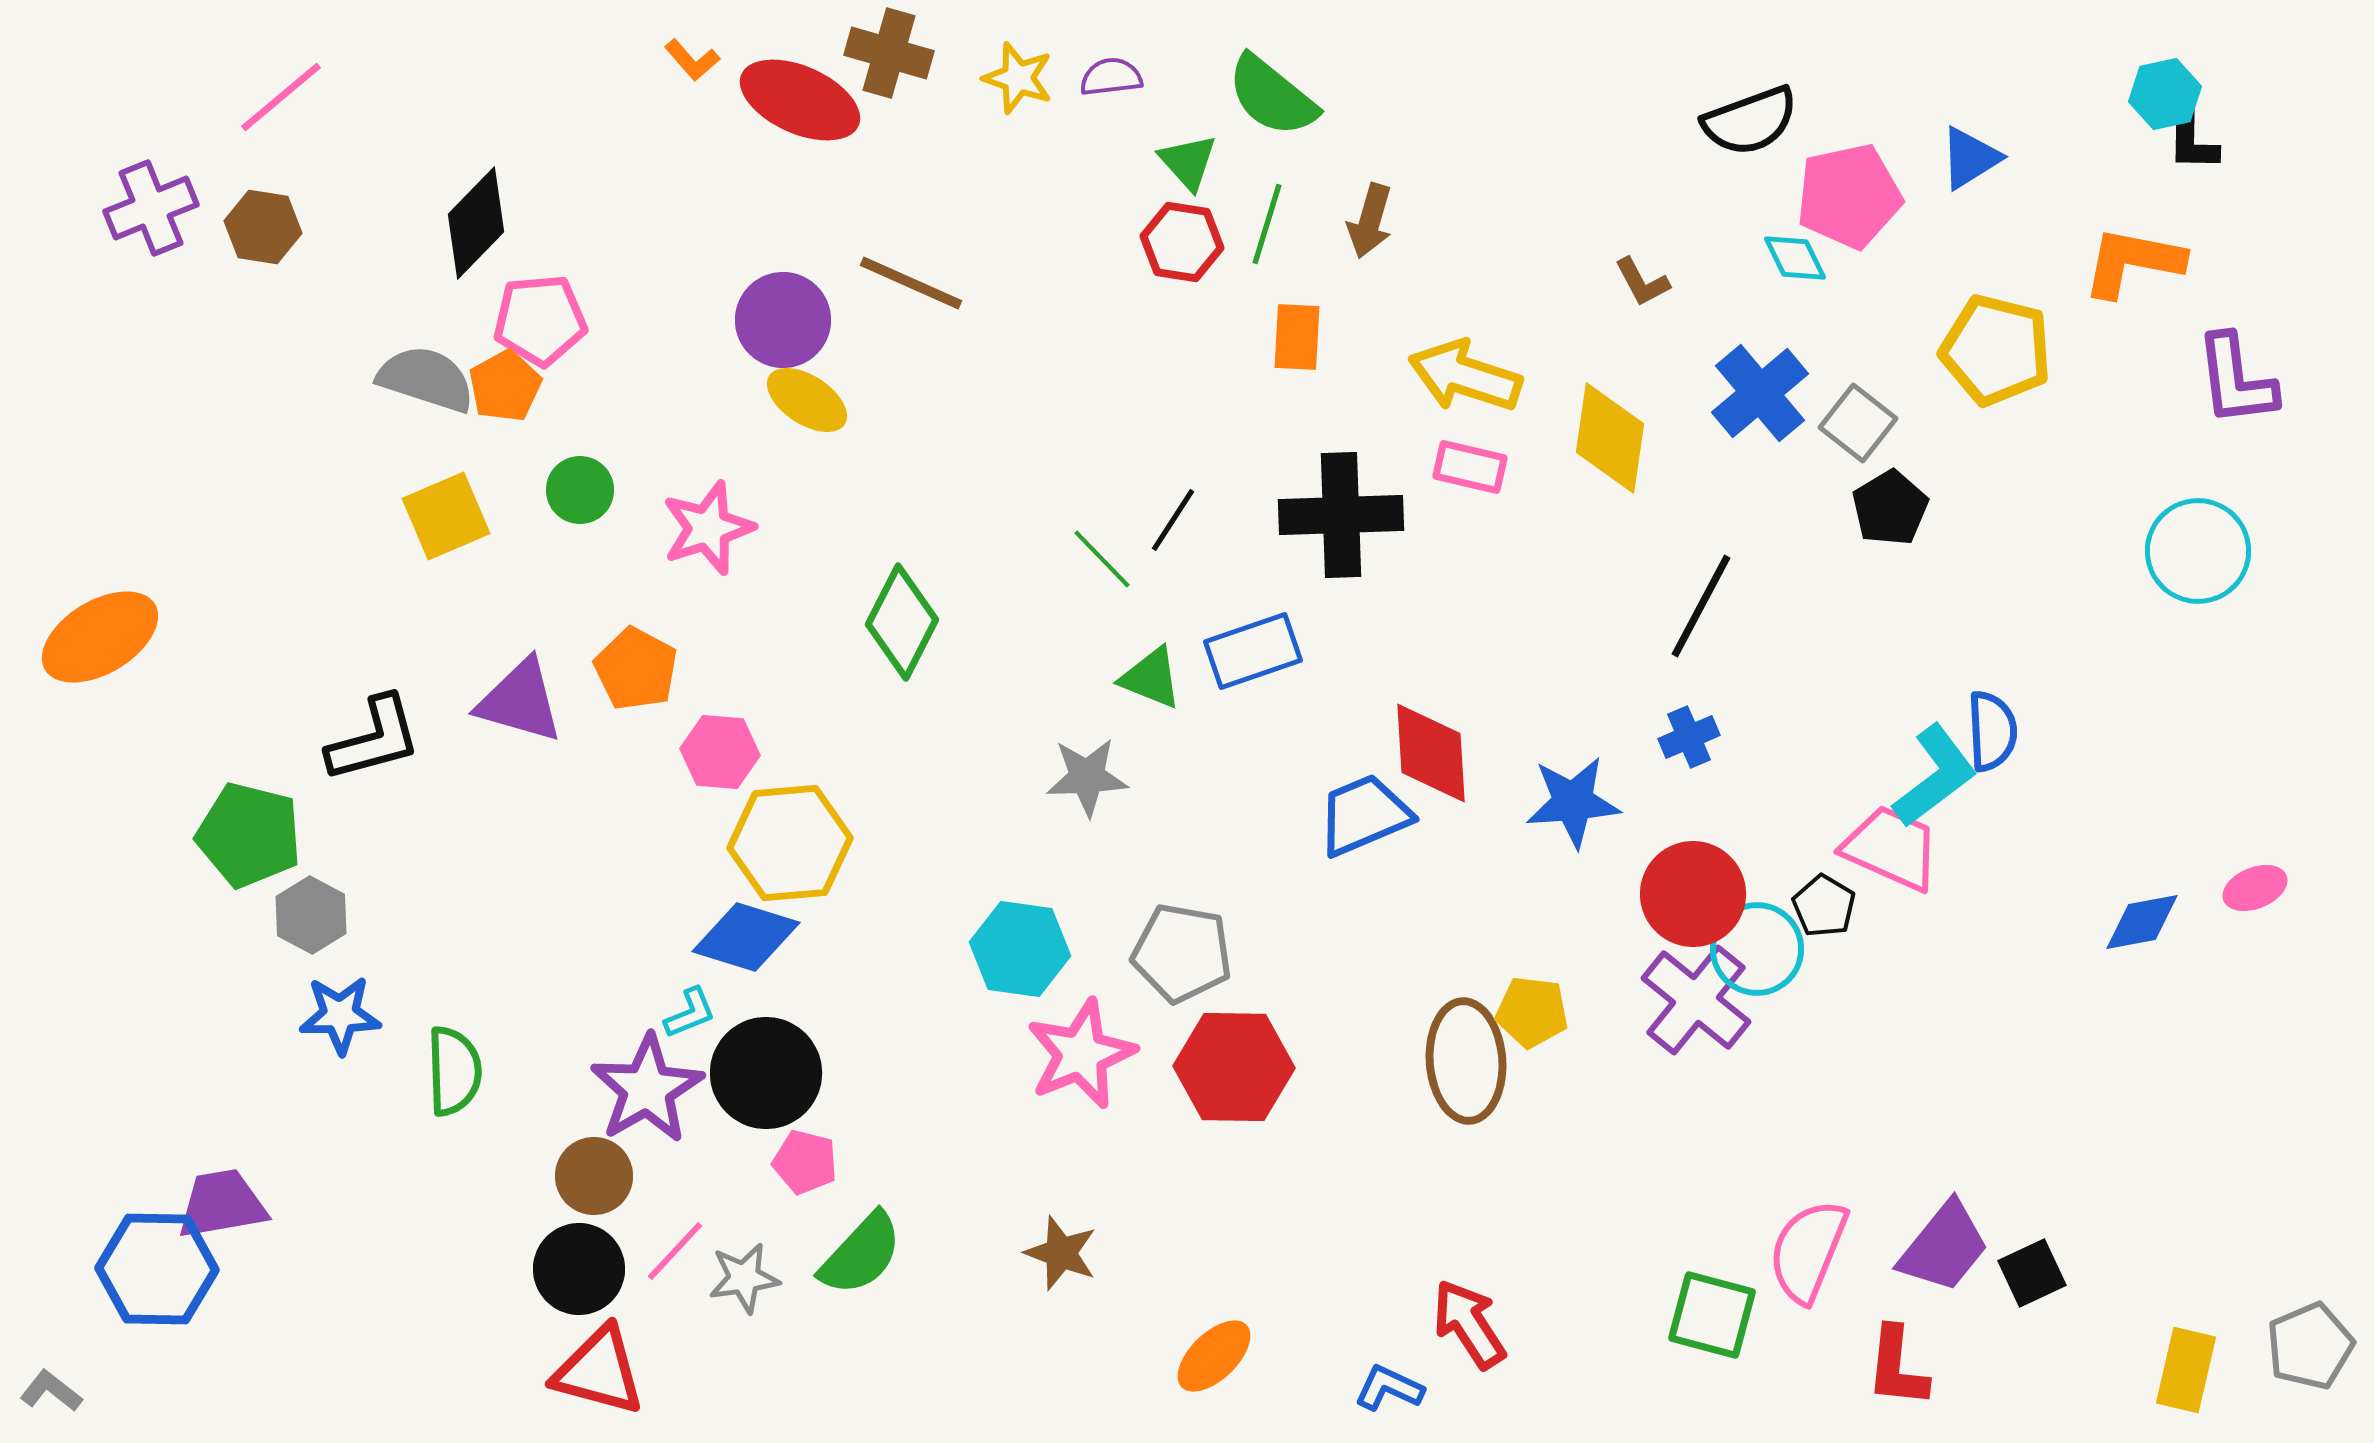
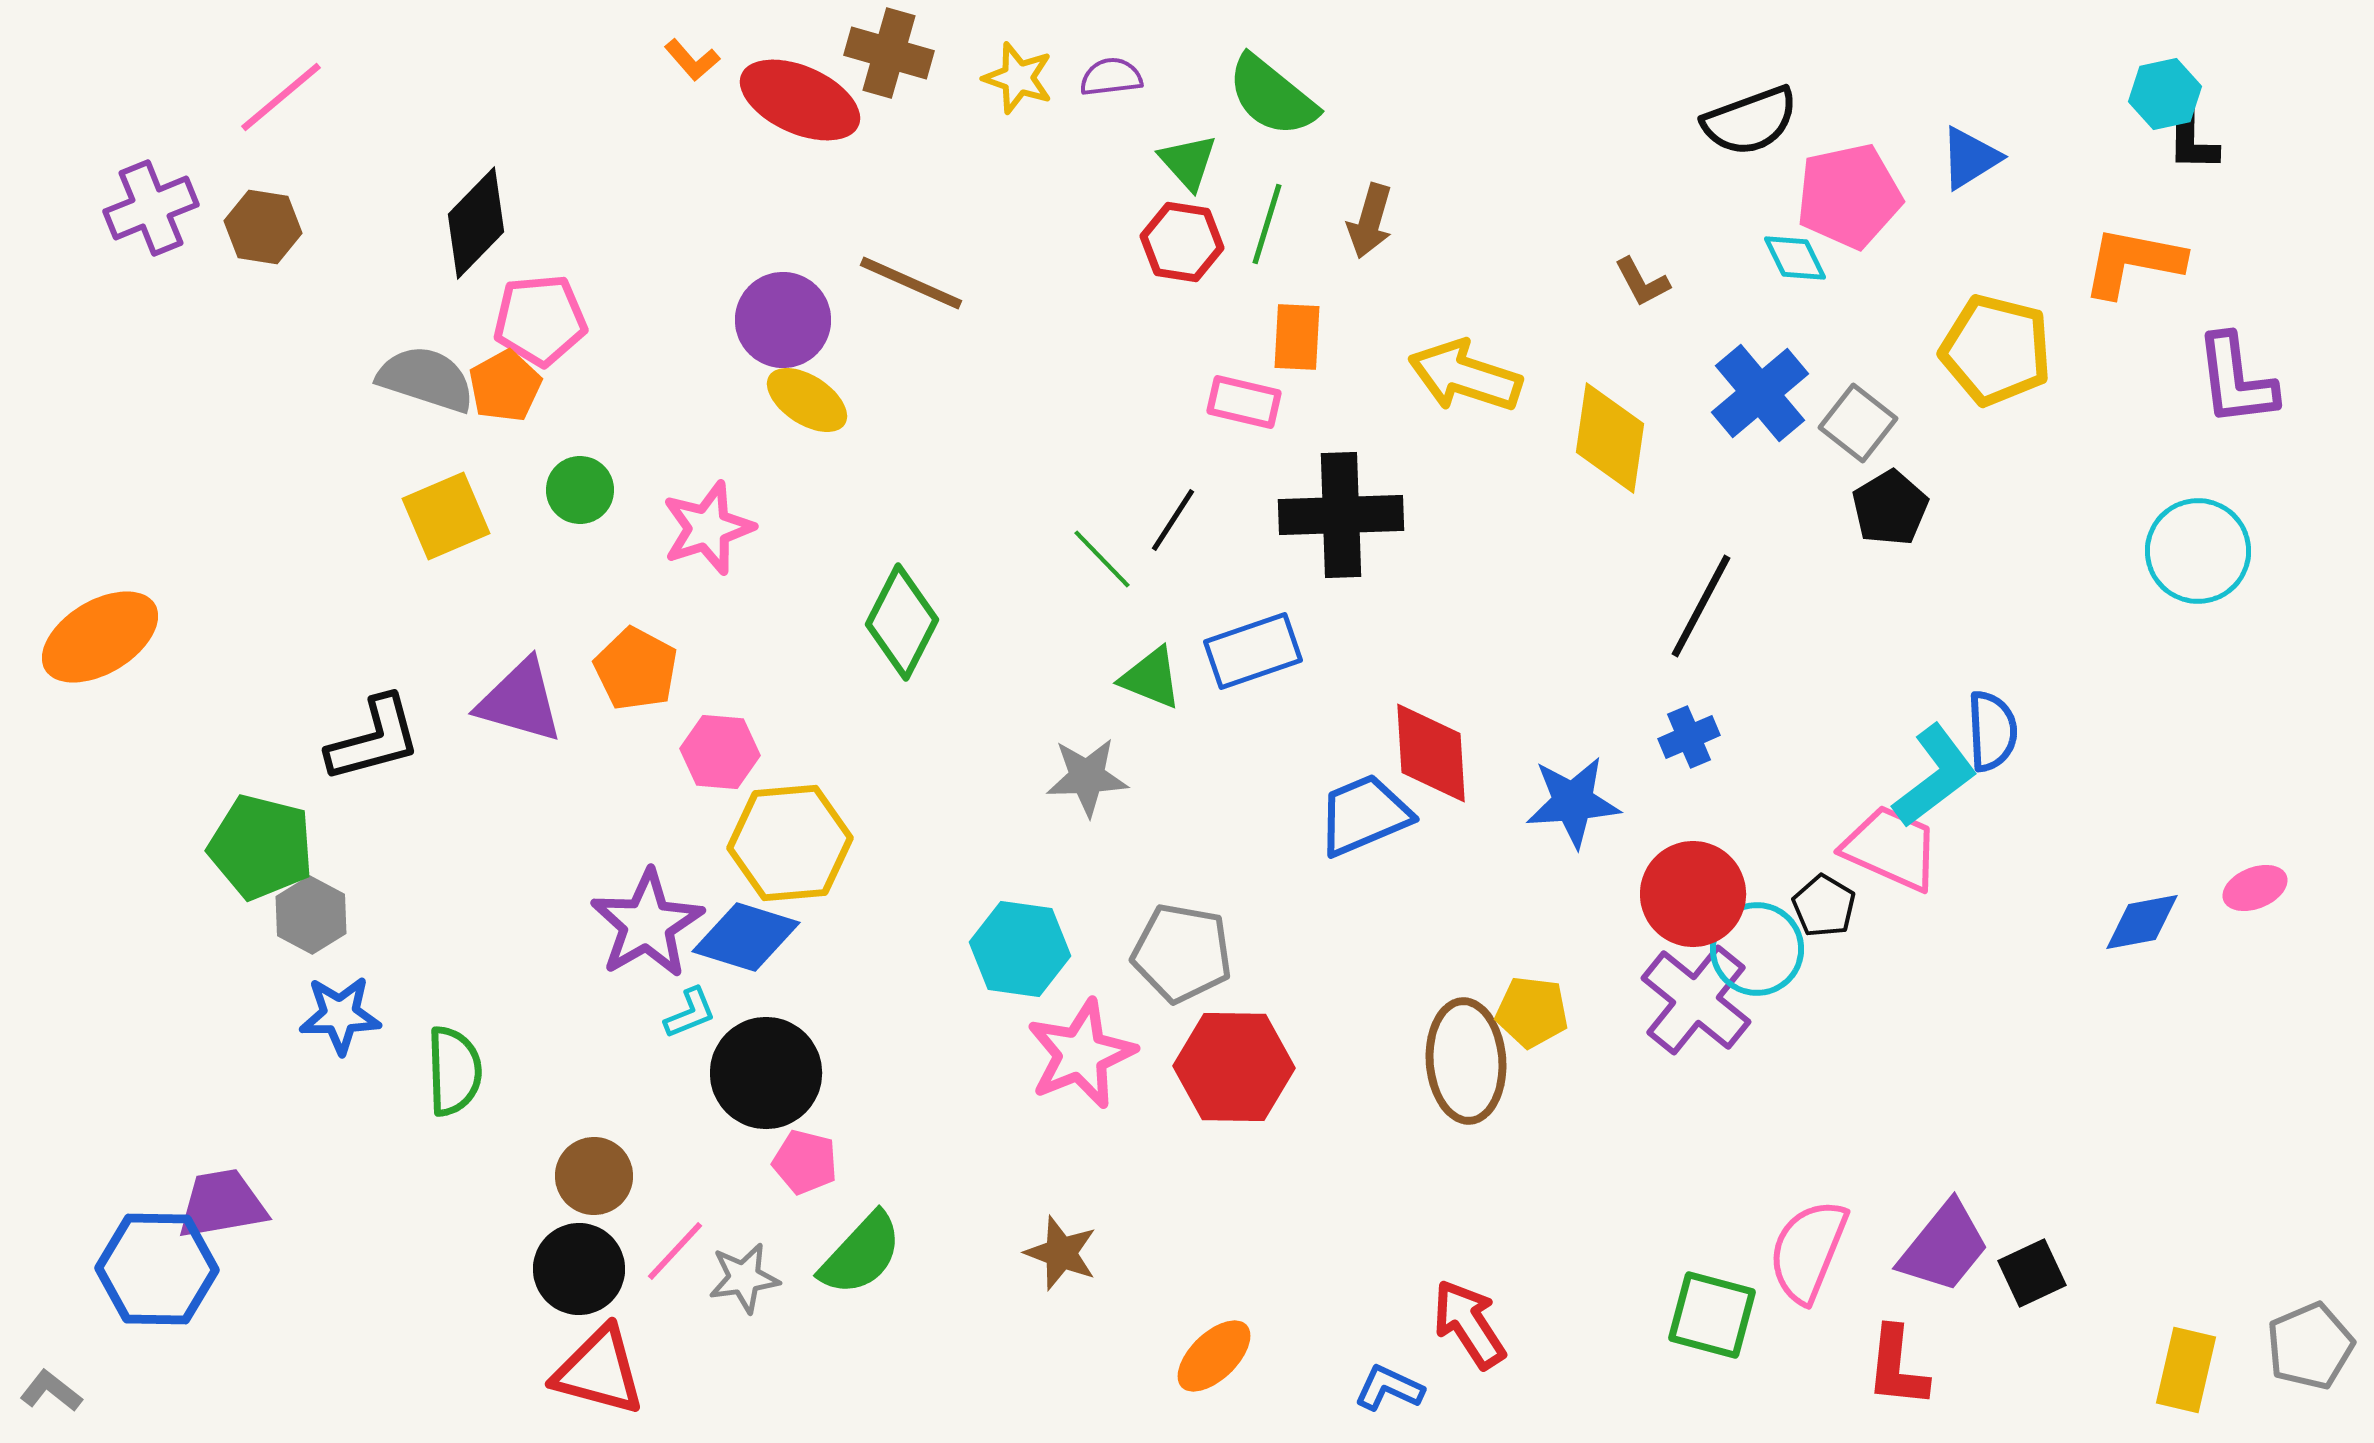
pink rectangle at (1470, 467): moved 226 px left, 65 px up
green pentagon at (249, 835): moved 12 px right, 12 px down
purple star at (647, 1089): moved 165 px up
